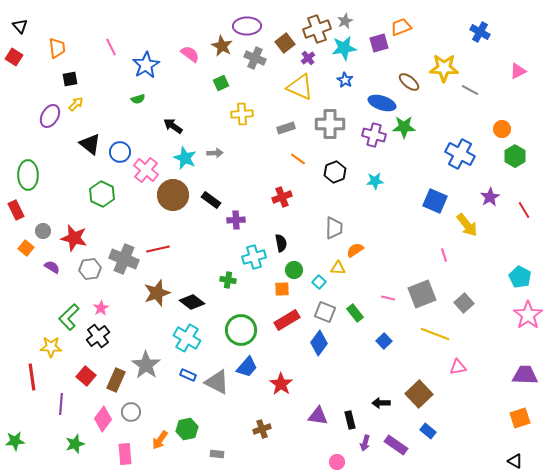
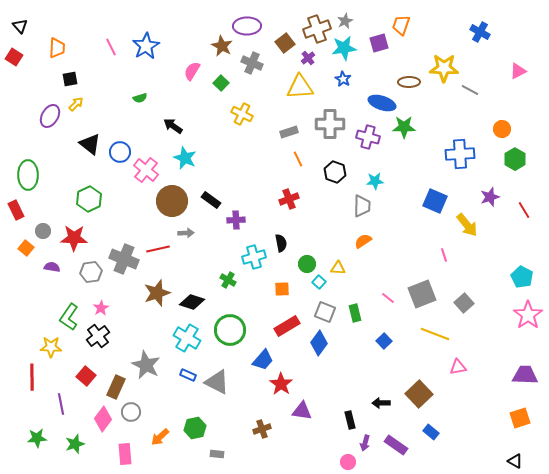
orange trapezoid at (401, 27): moved 2 px up; rotated 50 degrees counterclockwise
orange trapezoid at (57, 48): rotated 10 degrees clockwise
pink semicircle at (190, 54): moved 2 px right, 17 px down; rotated 96 degrees counterclockwise
gray cross at (255, 58): moved 3 px left, 5 px down
blue star at (146, 65): moved 19 px up
blue star at (345, 80): moved 2 px left, 1 px up
brown ellipse at (409, 82): rotated 40 degrees counterclockwise
green square at (221, 83): rotated 21 degrees counterclockwise
yellow triangle at (300, 87): rotated 28 degrees counterclockwise
green semicircle at (138, 99): moved 2 px right, 1 px up
yellow cross at (242, 114): rotated 30 degrees clockwise
gray rectangle at (286, 128): moved 3 px right, 4 px down
purple cross at (374, 135): moved 6 px left, 2 px down
gray arrow at (215, 153): moved 29 px left, 80 px down
blue cross at (460, 154): rotated 32 degrees counterclockwise
green hexagon at (515, 156): moved 3 px down
orange line at (298, 159): rotated 28 degrees clockwise
black hexagon at (335, 172): rotated 20 degrees counterclockwise
green hexagon at (102, 194): moved 13 px left, 5 px down; rotated 10 degrees clockwise
brown circle at (173, 195): moved 1 px left, 6 px down
red cross at (282, 197): moved 7 px right, 2 px down
purple star at (490, 197): rotated 12 degrees clockwise
gray trapezoid at (334, 228): moved 28 px right, 22 px up
red star at (74, 238): rotated 12 degrees counterclockwise
orange semicircle at (355, 250): moved 8 px right, 9 px up
purple semicircle at (52, 267): rotated 21 degrees counterclockwise
gray hexagon at (90, 269): moved 1 px right, 3 px down
green circle at (294, 270): moved 13 px right, 6 px up
cyan pentagon at (520, 277): moved 2 px right
green cross at (228, 280): rotated 21 degrees clockwise
pink line at (388, 298): rotated 24 degrees clockwise
black diamond at (192, 302): rotated 20 degrees counterclockwise
green rectangle at (355, 313): rotated 24 degrees clockwise
green L-shape at (69, 317): rotated 12 degrees counterclockwise
red rectangle at (287, 320): moved 6 px down
green circle at (241, 330): moved 11 px left
gray star at (146, 365): rotated 8 degrees counterclockwise
blue trapezoid at (247, 367): moved 16 px right, 7 px up
red line at (32, 377): rotated 8 degrees clockwise
brown rectangle at (116, 380): moved 7 px down
purple line at (61, 404): rotated 15 degrees counterclockwise
purple triangle at (318, 416): moved 16 px left, 5 px up
green hexagon at (187, 429): moved 8 px right, 1 px up
blue rectangle at (428, 431): moved 3 px right, 1 px down
orange arrow at (160, 440): moved 3 px up; rotated 12 degrees clockwise
green star at (15, 441): moved 22 px right, 3 px up
pink circle at (337, 462): moved 11 px right
